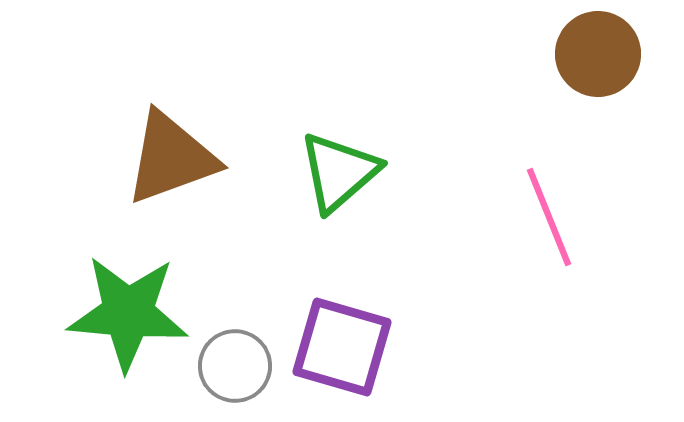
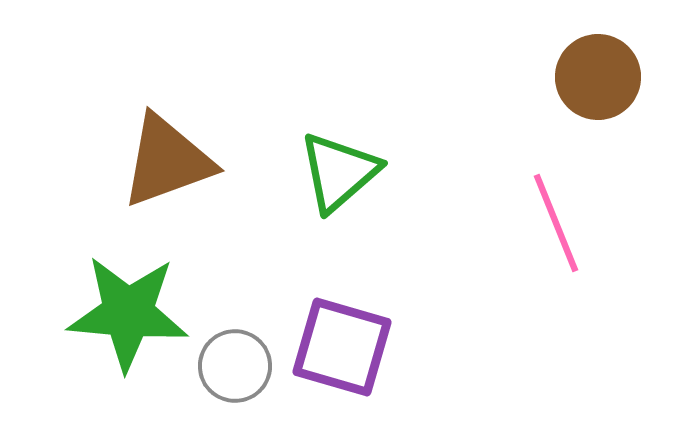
brown circle: moved 23 px down
brown triangle: moved 4 px left, 3 px down
pink line: moved 7 px right, 6 px down
